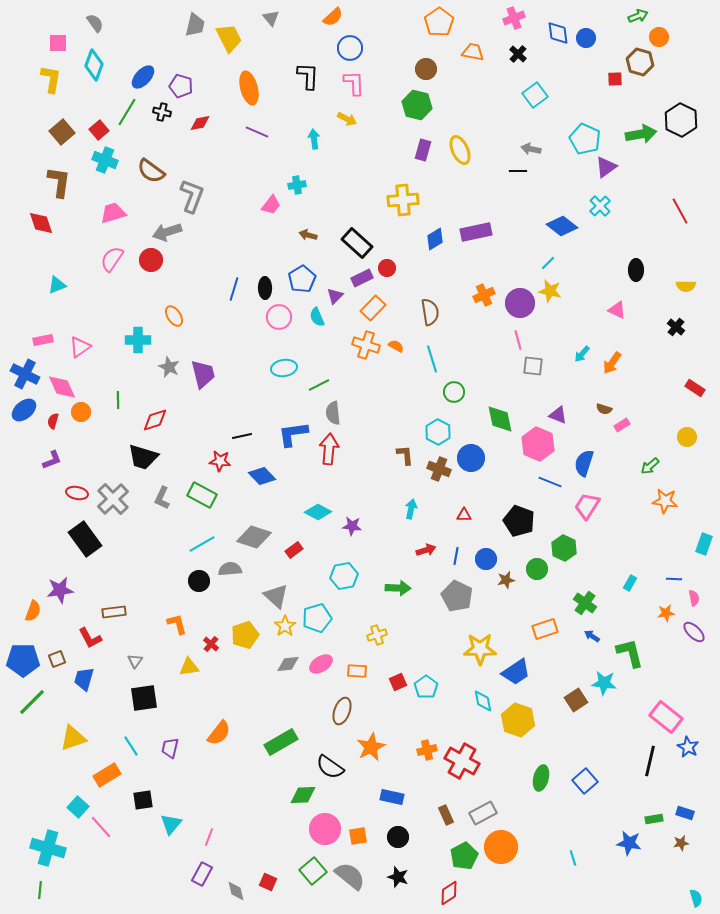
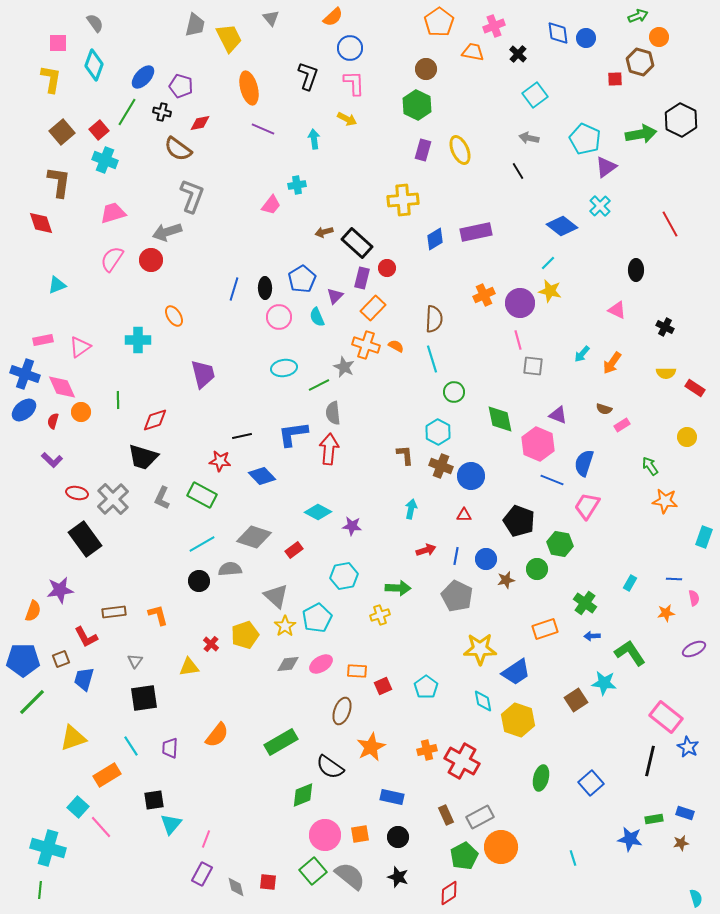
pink cross at (514, 18): moved 20 px left, 8 px down
black L-shape at (308, 76): rotated 16 degrees clockwise
green hexagon at (417, 105): rotated 12 degrees clockwise
purple line at (257, 132): moved 6 px right, 3 px up
gray arrow at (531, 149): moved 2 px left, 11 px up
brown semicircle at (151, 171): moved 27 px right, 22 px up
black line at (518, 171): rotated 60 degrees clockwise
red line at (680, 211): moved 10 px left, 13 px down
brown arrow at (308, 235): moved 16 px right, 3 px up; rotated 30 degrees counterclockwise
purple rectangle at (362, 278): rotated 50 degrees counterclockwise
yellow semicircle at (686, 286): moved 20 px left, 87 px down
brown semicircle at (430, 312): moved 4 px right, 7 px down; rotated 12 degrees clockwise
black cross at (676, 327): moved 11 px left; rotated 12 degrees counterclockwise
gray star at (169, 367): moved 175 px right
blue cross at (25, 374): rotated 8 degrees counterclockwise
blue circle at (471, 458): moved 18 px down
purple L-shape at (52, 460): rotated 65 degrees clockwise
green arrow at (650, 466): rotated 96 degrees clockwise
brown cross at (439, 469): moved 2 px right, 3 px up
blue line at (550, 482): moved 2 px right, 2 px up
cyan rectangle at (704, 544): moved 7 px up
green hexagon at (564, 548): moved 4 px left, 4 px up; rotated 15 degrees counterclockwise
cyan pentagon at (317, 618): rotated 12 degrees counterclockwise
orange L-shape at (177, 624): moved 19 px left, 9 px up
purple ellipse at (694, 632): moved 17 px down; rotated 70 degrees counterclockwise
yellow cross at (377, 635): moved 3 px right, 20 px up
blue arrow at (592, 636): rotated 35 degrees counterclockwise
red L-shape at (90, 638): moved 4 px left, 1 px up
green L-shape at (630, 653): rotated 20 degrees counterclockwise
brown square at (57, 659): moved 4 px right
red square at (398, 682): moved 15 px left, 4 px down
orange semicircle at (219, 733): moved 2 px left, 2 px down
purple trapezoid at (170, 748): rotated 10 degrees counterclockwise
blue square at (585, 781): moved 6 px right, 2 px down
green diamond at (303, 795): rotated 20 degrees counterclockwise
black square at (143, 800): moved 11 px right
gray rectangle at (483, 813): moved 3 px left, 4 px down
pink circle at (325, 829): moved 6 px down
orange square at (358, 836): moved 2 px right, 2 px up
pink line at (209, 837): moved 3 px left, 2 px down
blue star at (629, 843): moved 1 px right, 4 px up
red square at (268, 882): rotated 18 degrees counterclockwise
gray diamond at (236, 891): moved 4 px up
